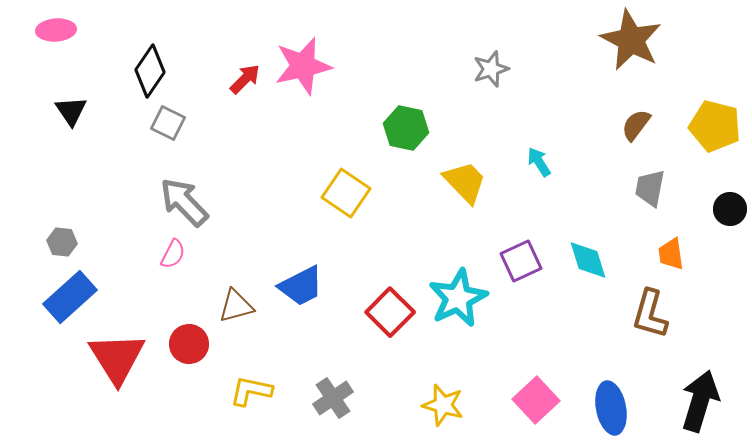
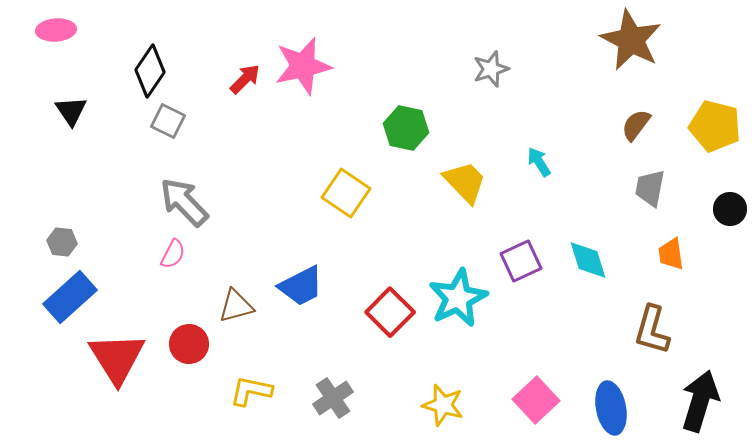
gray square: moved 2 px up
brown L-shape: moved 2 px right, 16 px down
